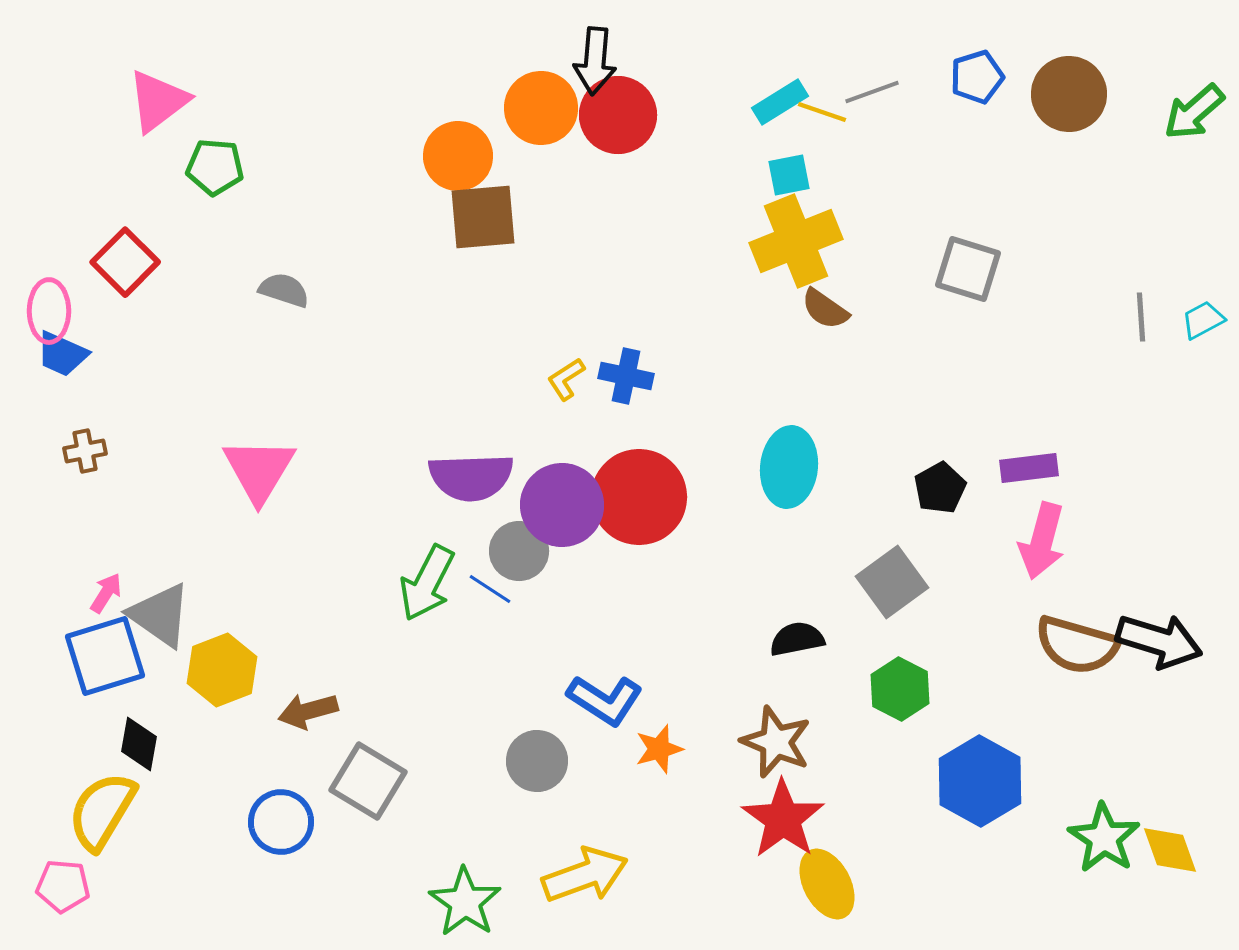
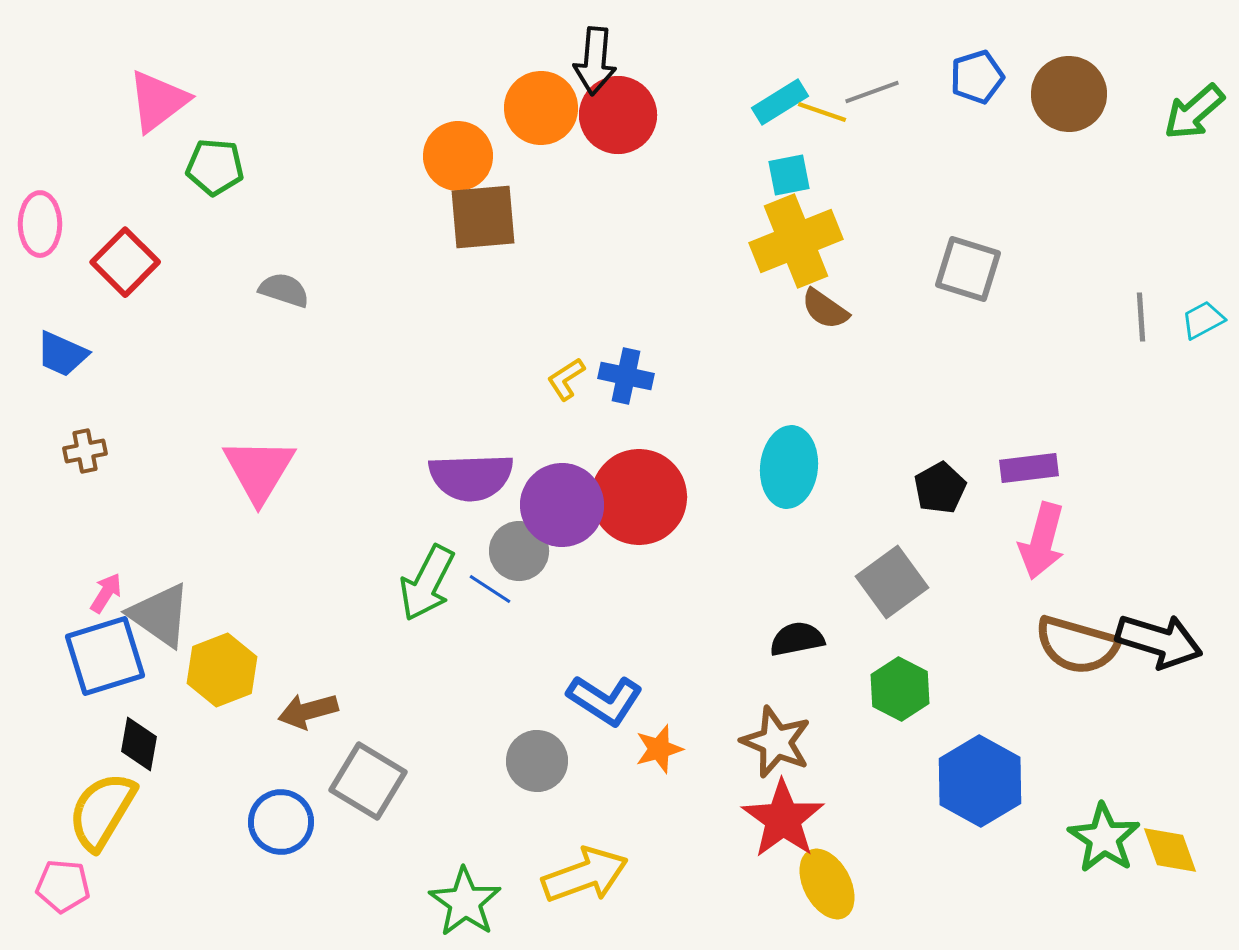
pink ellipse at (49, 311): moved 9 px left, 87 px up
